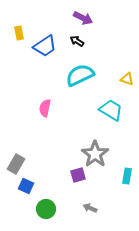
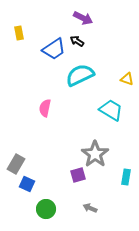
blue trapezoid: moved 9 px right, 3 px down
cyan rectangle: moved 1 px left, 1 px down
blue square: moved 1 px right, 2 px up
